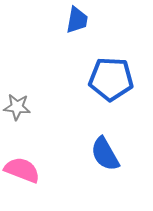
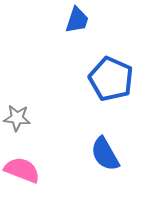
blue trapezoid: rotated 8 degrees clockwise
blue pentagon: rotated 21 degrees clockwise
gray star: moved 11 px down
